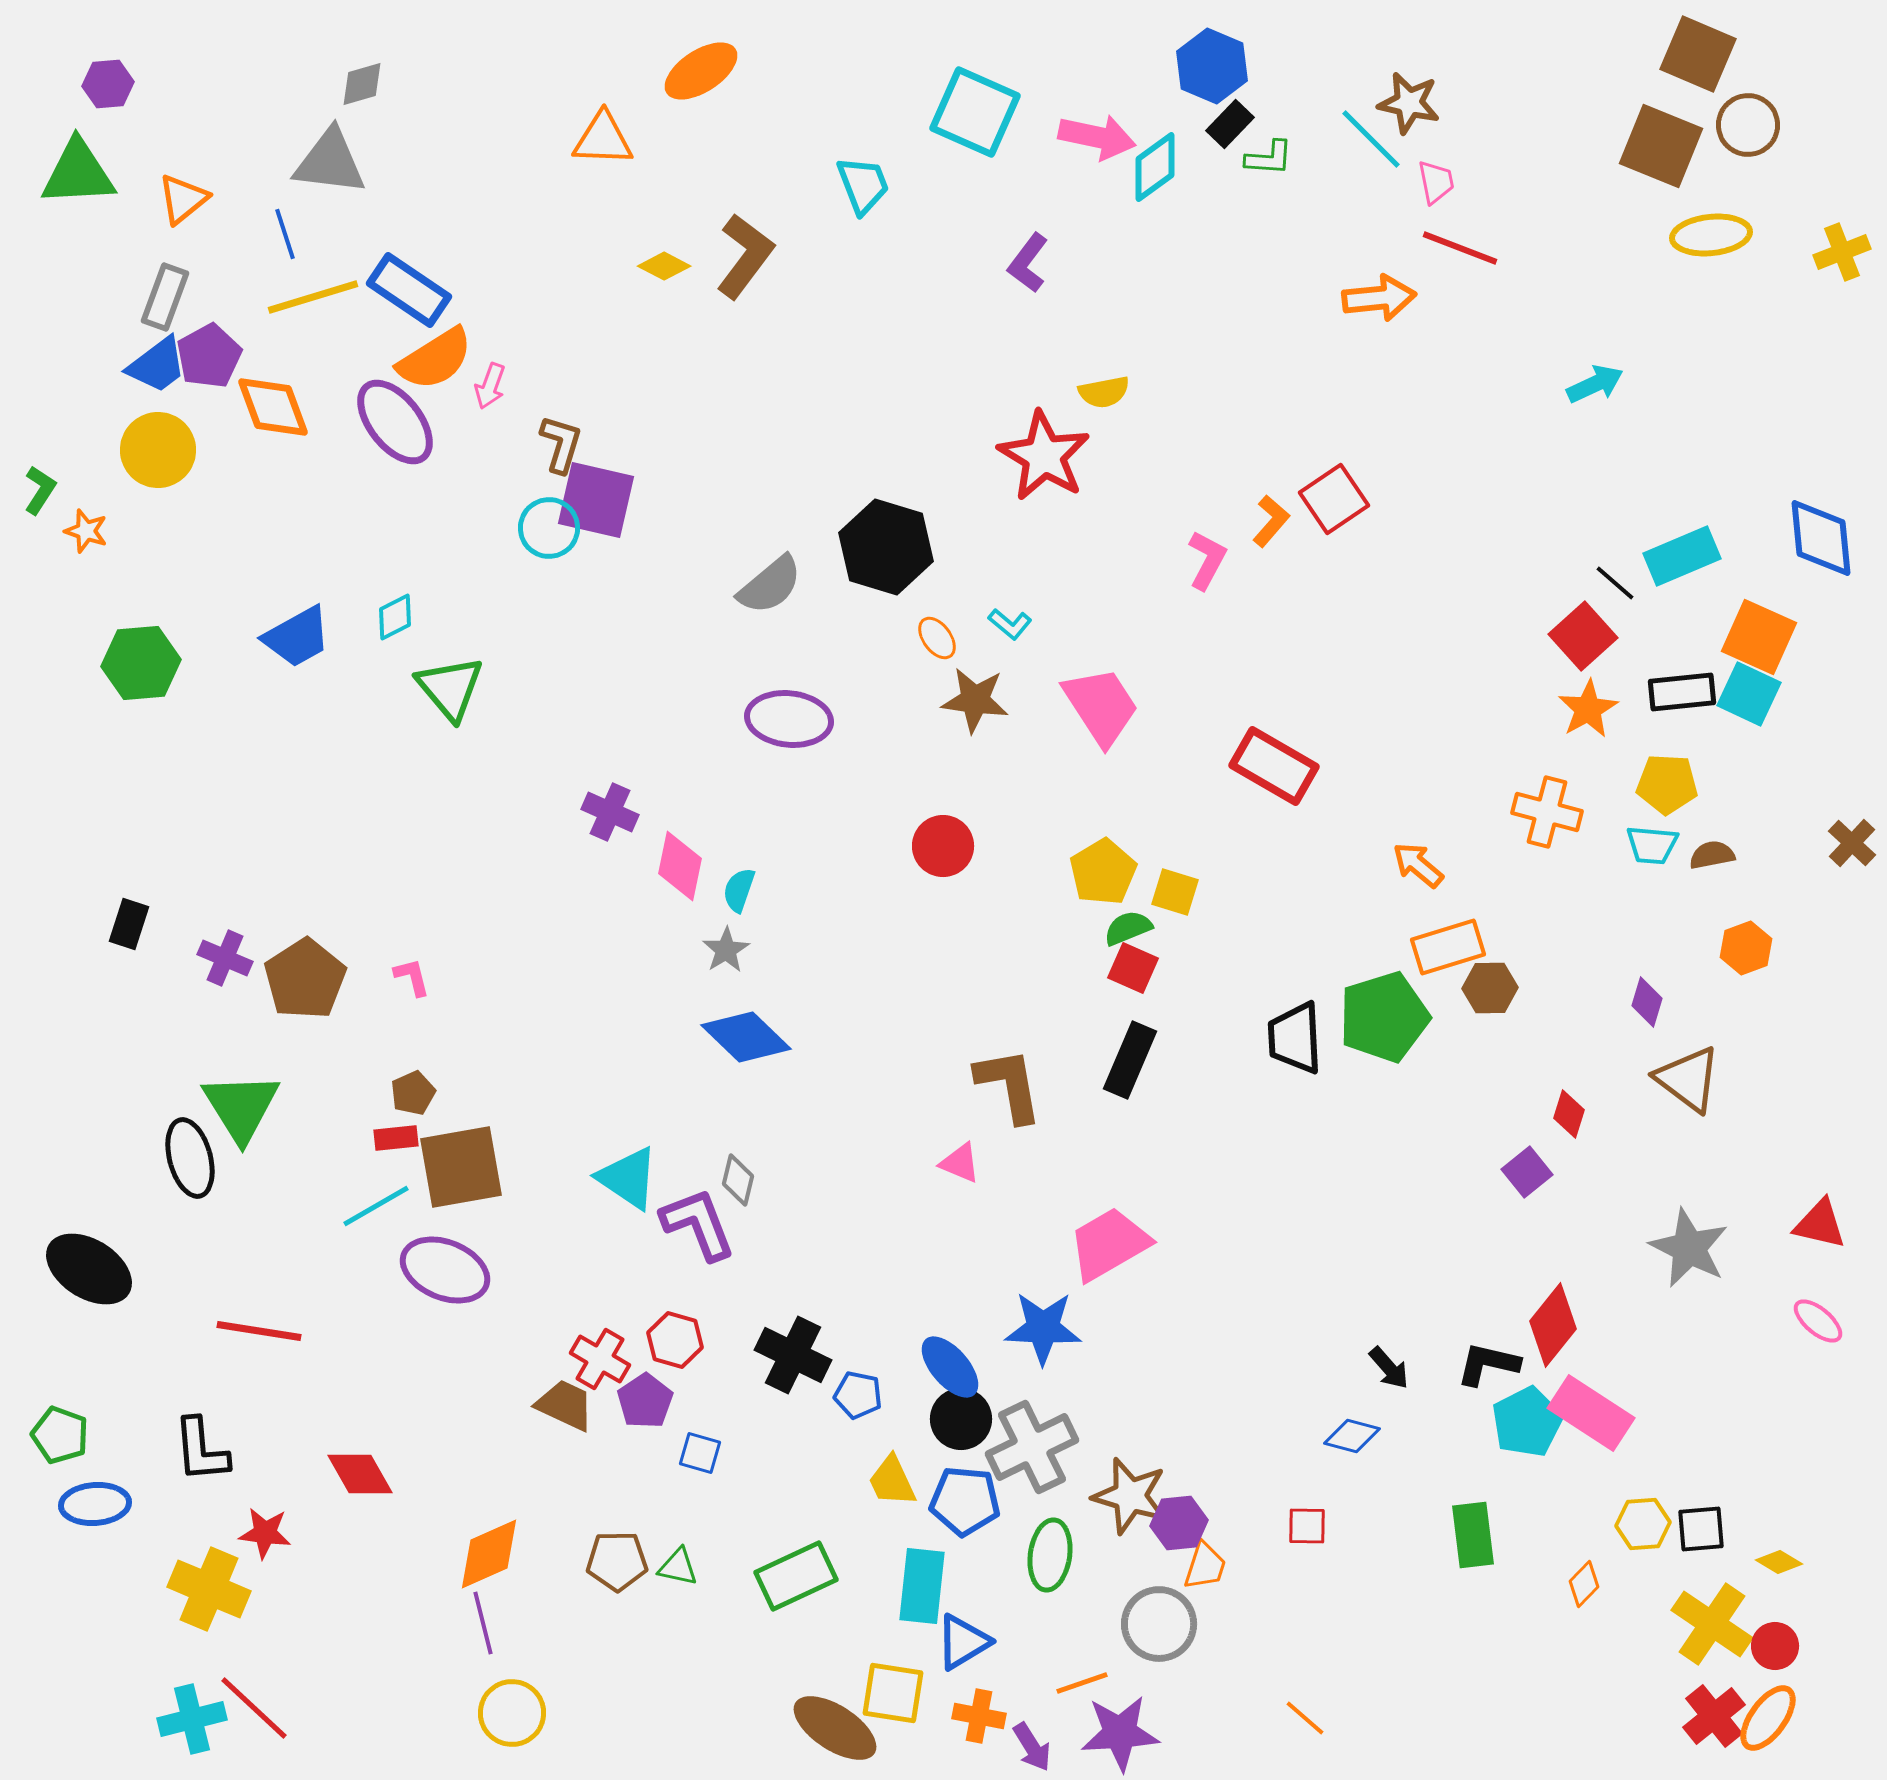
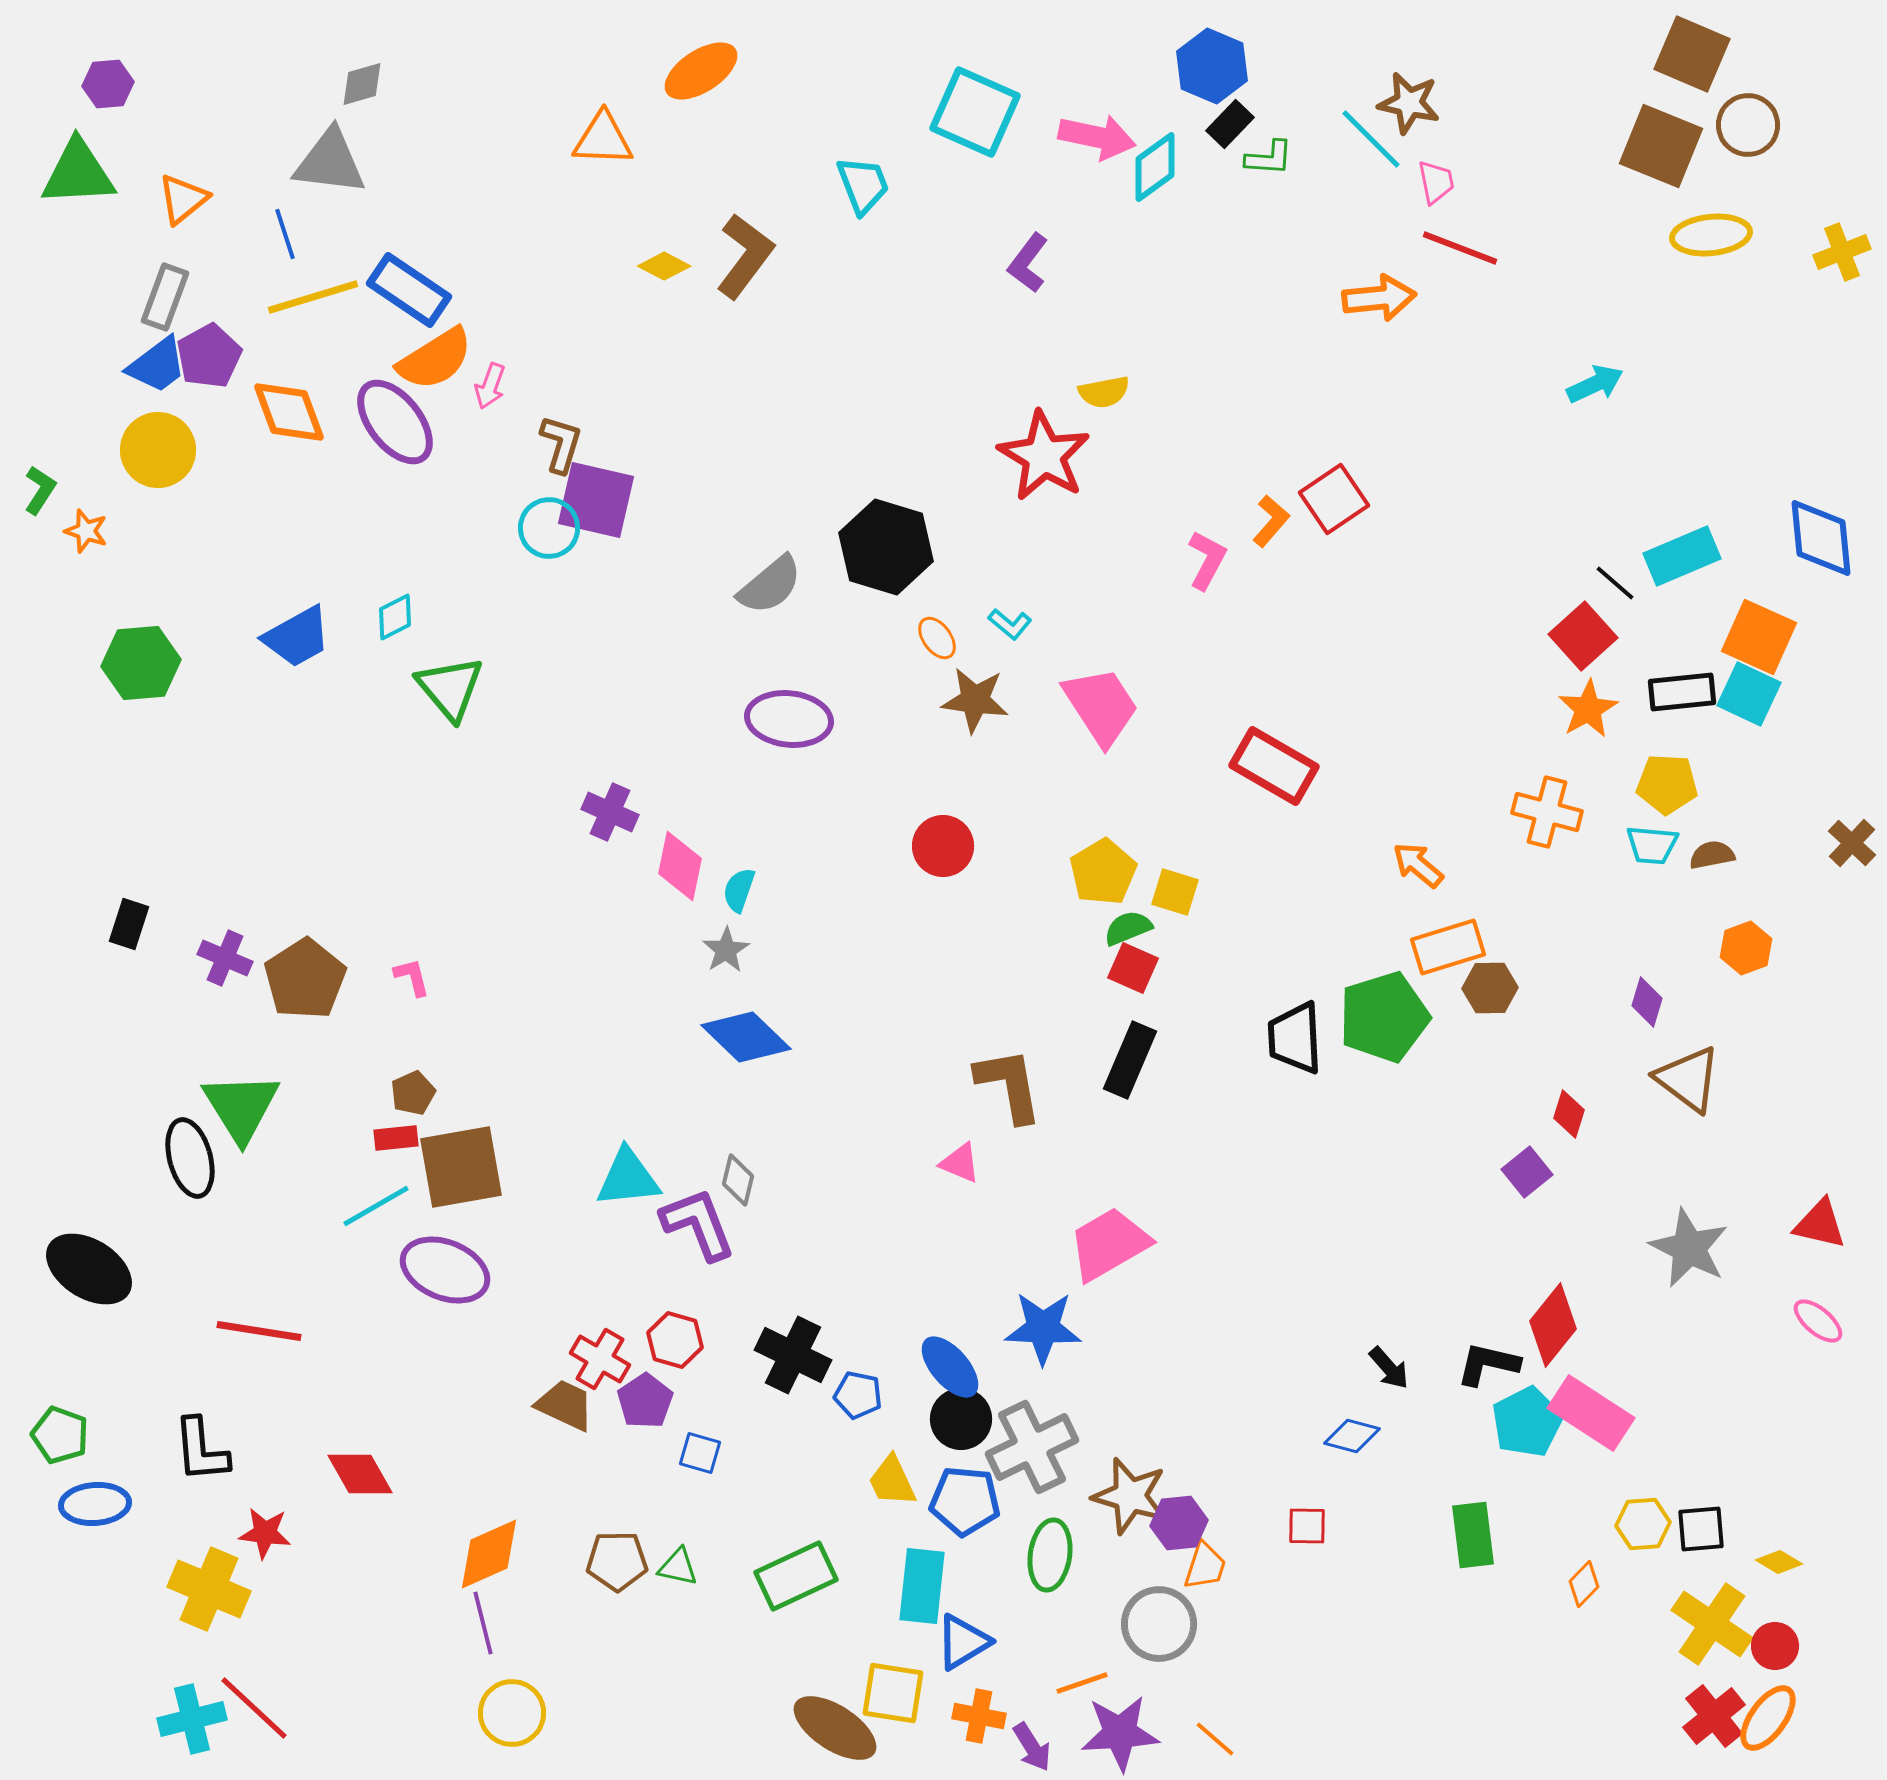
brown square at (1698, 54): moved 6 px left
orange diamond at (273, 407): moved 16 px right, 5 px down
cyan triangle at (628, 1178): rotated 40 degrees counterclockwise
orange line at (1305, 1718): moved 90 px left, 21 px down
